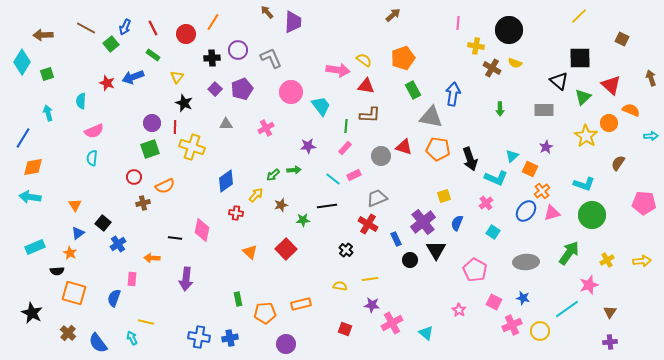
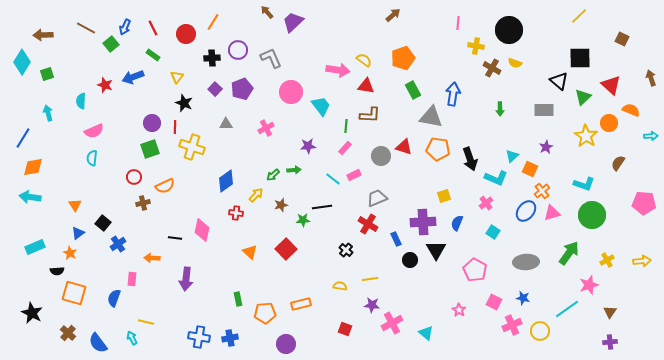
purple trapezoid at (293, 22): rotated 135 degrees counterclockwise
red star at (107, 83): moved 2 px left, 2 px down
black line at (327, 206): moved 5 px left, 1 px down
purple cross at (423, 222): rotated 35 degrees clockwise
